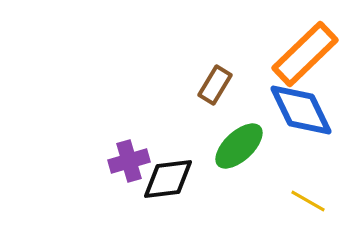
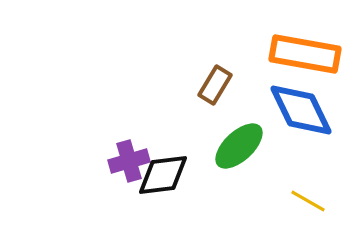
orange rectangle: rotated 54 degrees clockwise
black diamond: moved 5 px left, 4 px up
